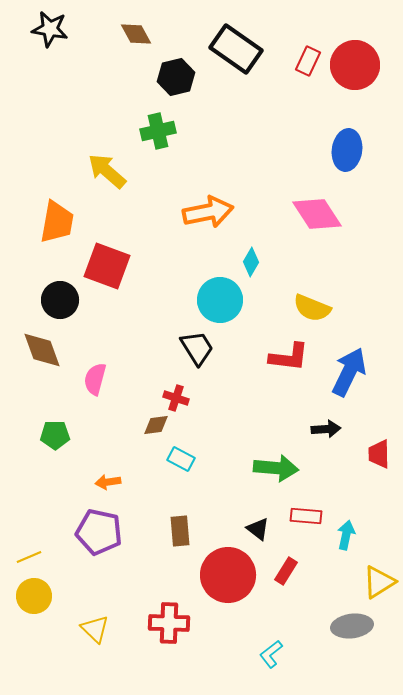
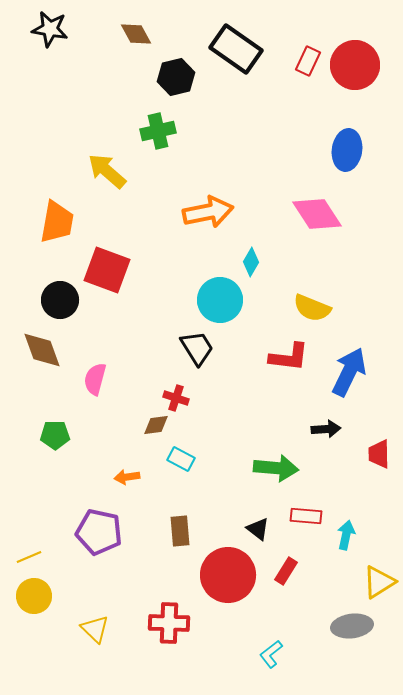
red square at (107, 266): moved 4 px down
orange arrow at (108, 482): moved 19 px right, 5 px up
